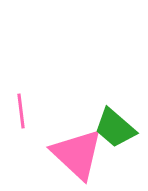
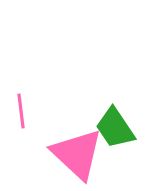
green trapezoid: rotated 15 degrees clockwise
